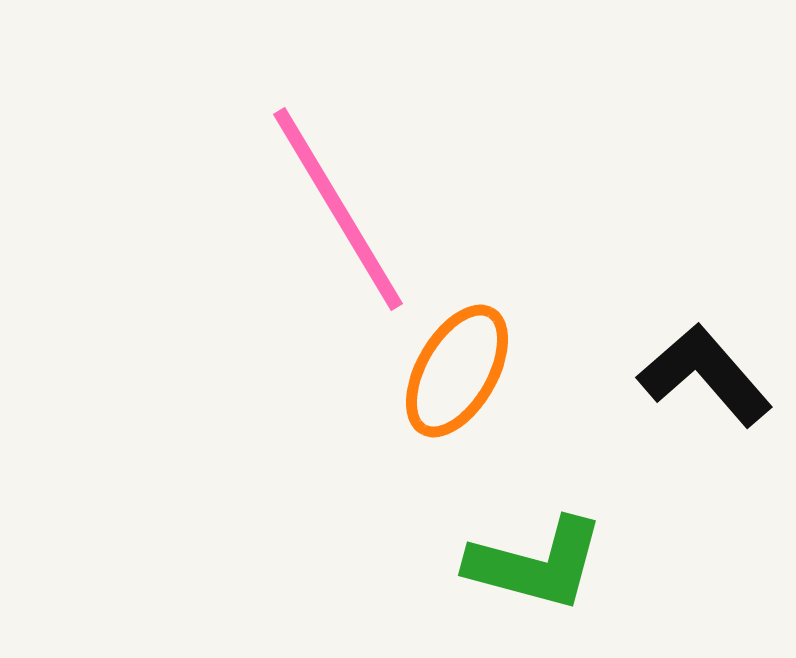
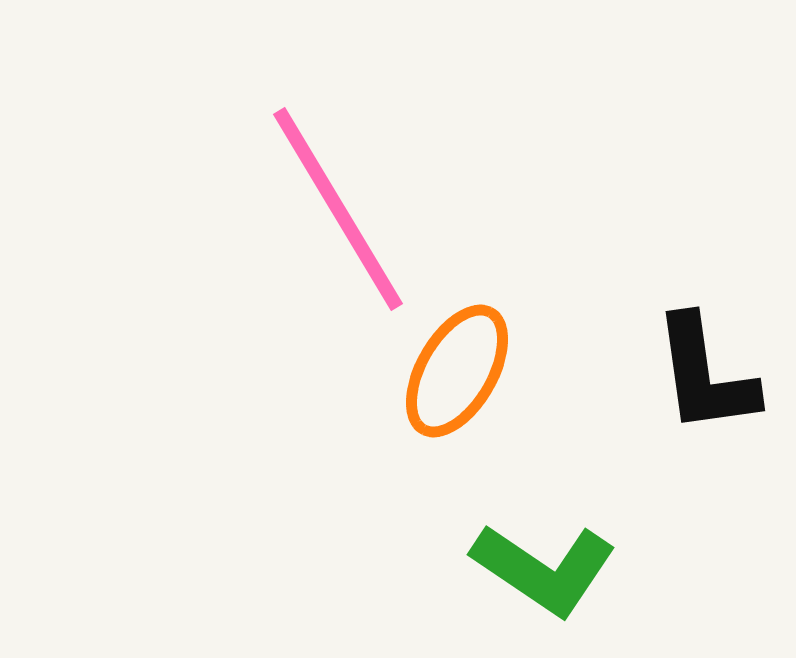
black L-shape: rotated 147 degrees counterclockwise
green L-shape: moved 8 px right, 5 px down; rotated 19 degrees clockwise
